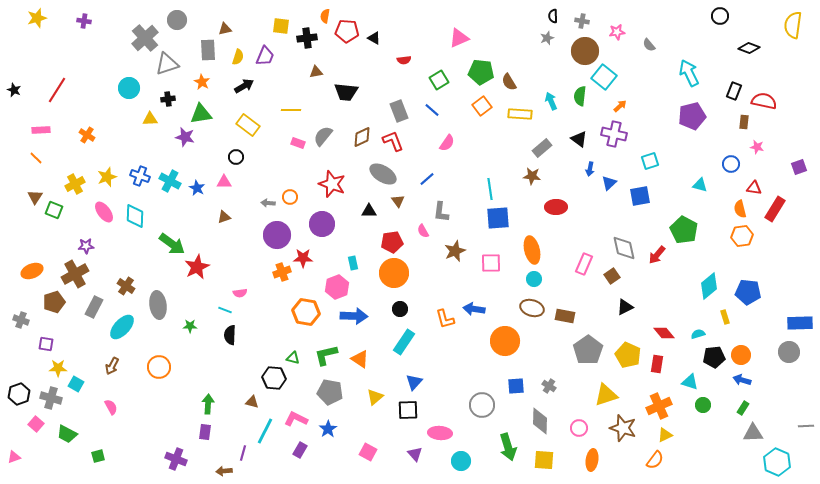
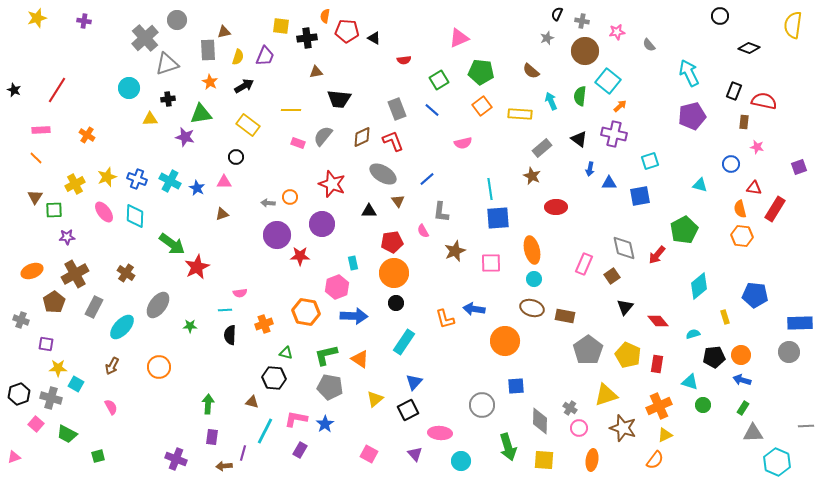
black semicircle at (553, 16): moved 4 px right, 2 px up; rotated 24 degrees clockwise
brown triangle at (225, 29): moved 1 px left, 3 px down
cyan square at (604, 77): moved 4 px right, 4 px down
orange star at (202, 82): moved 8 px right
brown semicircle at (509, 82): moved 22 px right, 11 px up; rotated 18 degrees counterclockwise
black trapezoid at (346, 92): moved 7 px left, 7 px down
gray rectangle at (399, 111): moved 2 px left, 2 px up
pink semicircle at (447, 143): moved 16 px right; rotated 42 degrees clockwise
blue cross at (140, 176): moved 3 px left, 3 px down
brown star at (532, 176): rotated 18 degrees clockwise
blue triangle at (609, 183): rotated 42 degrees clockwise
green square at (54, 210): rotated 24 degrees counterclockwise
brown triangle at (224, 217): moved 2 px left, 3 px up
green pentagon at (684, 230): rotated 16 degrees clockwise
orange hexagon at (742, 236): rotated 15 degrees clockwise
purple star at (86, 246): moved 19 px left, 9 px up
red star at (303, 258): moved 3 px left, 2 px up
orange cross at (282, 272): moved 18 px left, 52 px down
brown cross at (126, 286): moved 13 px up
cyan diamond at (709, 286): moved 10 px left
blue pentagon at (748, 292): moved 7 px right, 3 px down
brown pentagon at (54, 302): rotated 15 degrees counterclockwise
gray ellipse at (158, 305): rotated 44 degrees clockwise
black triangle at (625, 307): rotated 24 degrees counterclockwise
black circle at (400, 309): moved 4 px left, 6 px up
cyan line at (225, 310): rotated 24 degrees counterclockwise
red diamond at (664, 333): moved 6 px left, 12 px up
cyan semicircle at (698, 334): moved 5 px left
green triangle at (293, 358): moved 7 px left, 5 px up
gray cross at (549, 386): moved 21 px right, 22 px down
gray pentagon at (330, 392): moved 5 px up
yellow triangle at (375, 397): moved 2 px down
black square at (408, 410): rotated 25 degrees counterclockwise
pink L-shape at (296, 419): rotated 15 degrees counterclockwise
blue star at (328, 429): moved 3 px left, 5 px up
purple rectangle at (205, 432): moved 7 px right, 5 px down
pink square at (368, 452): moved 1 px right, 2 px down
brown arrow at (224, 471): moved 5 px up
